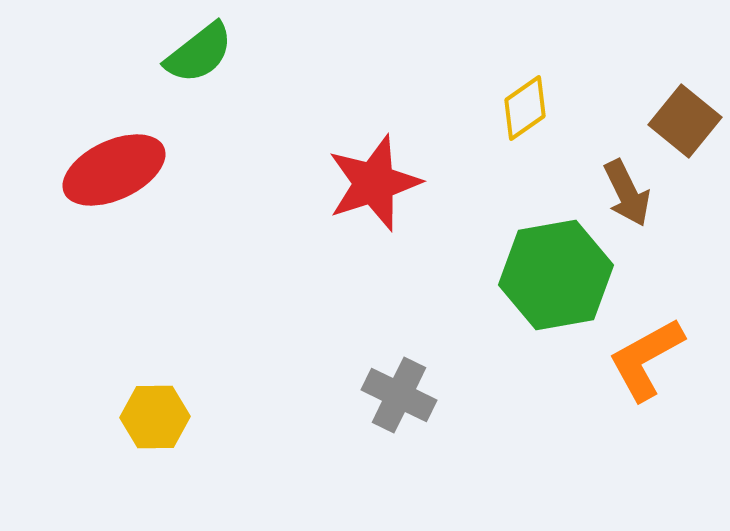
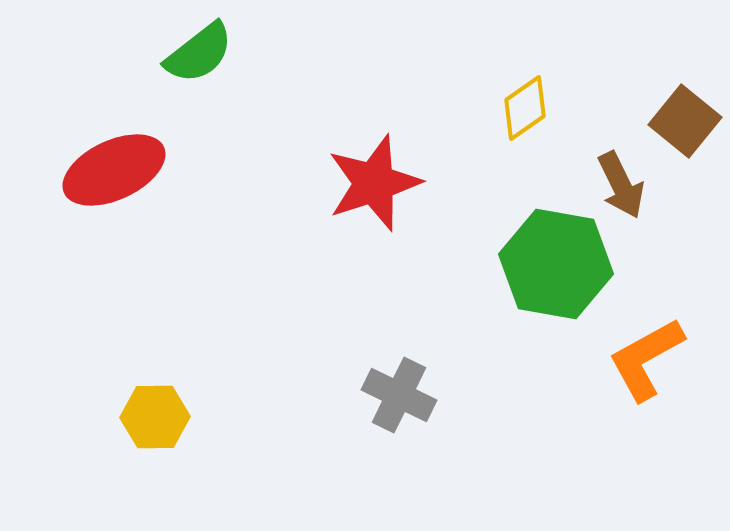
brown arrow: moved 6 px left, 8 px up
green hexagon: moved 11 px up; rotated 20 degrees clockwise
